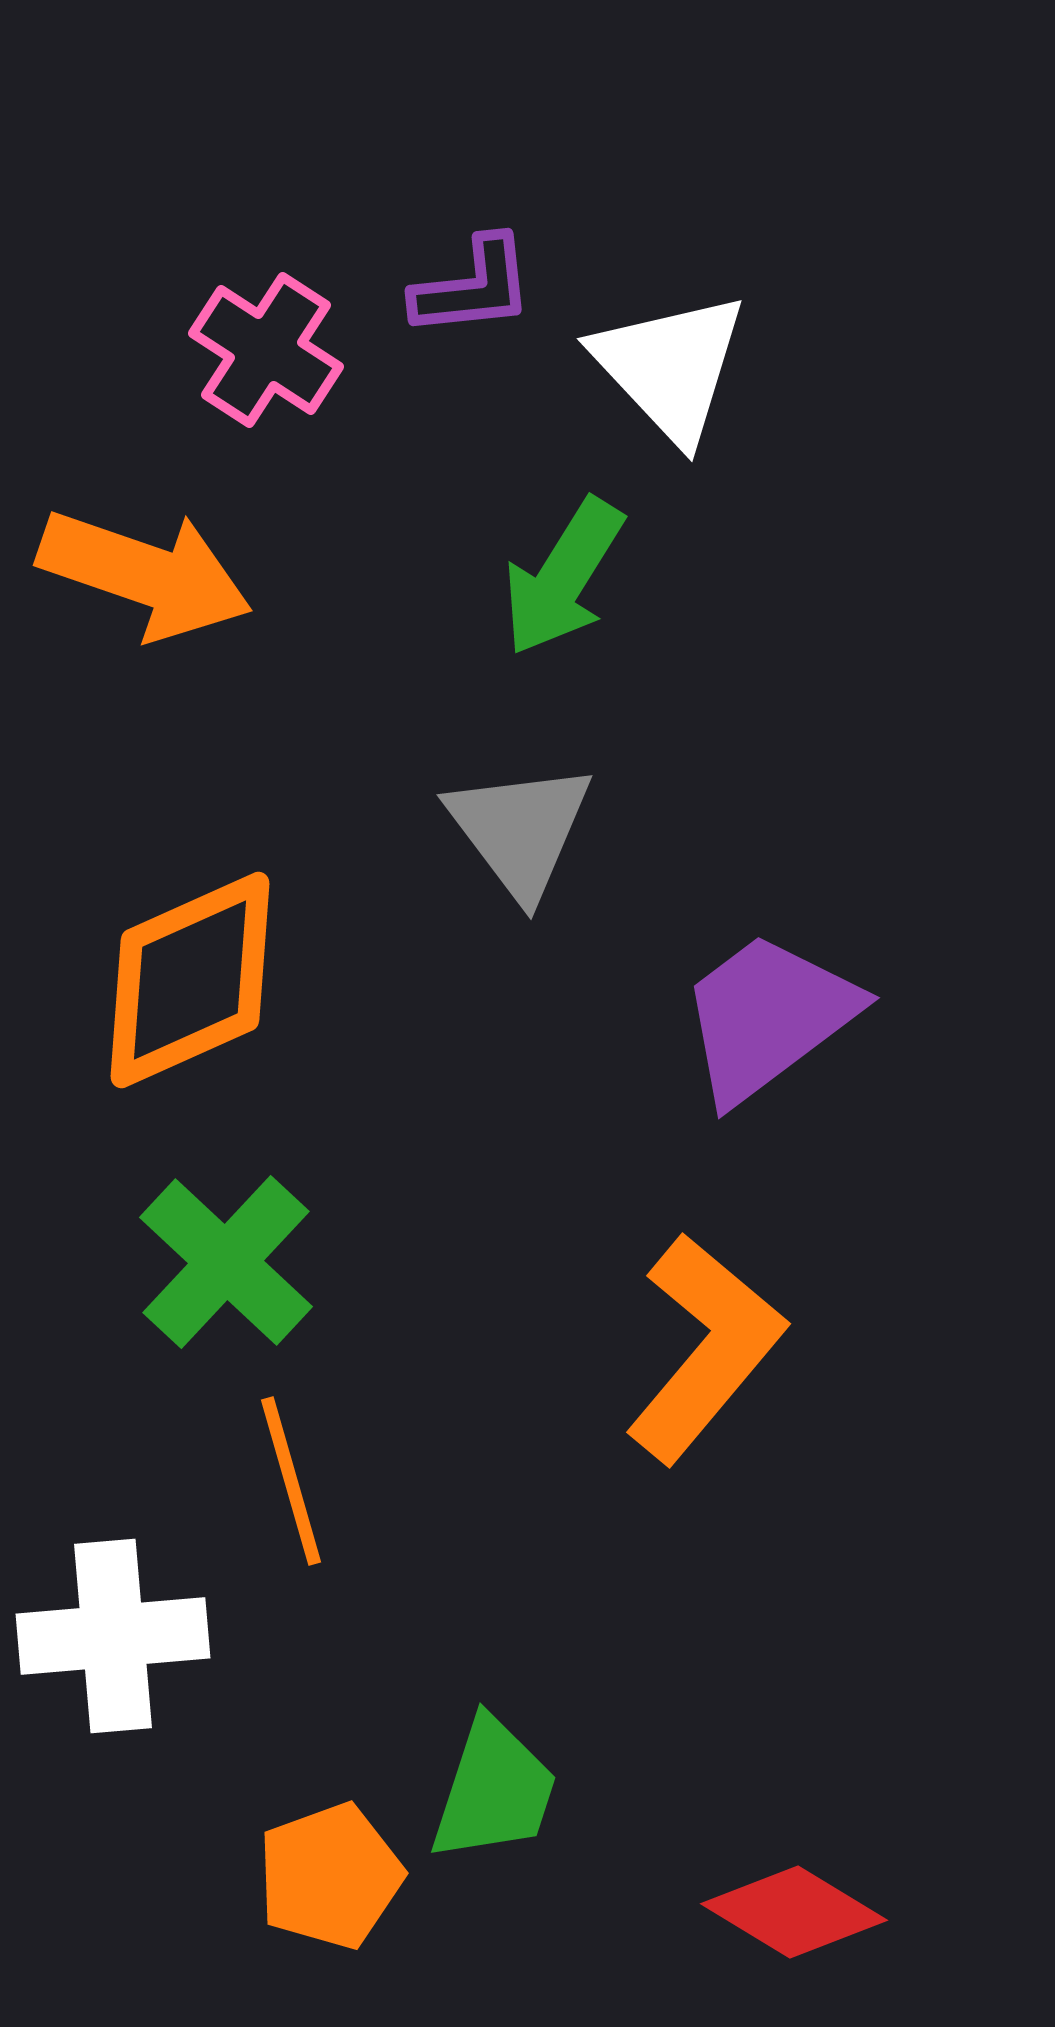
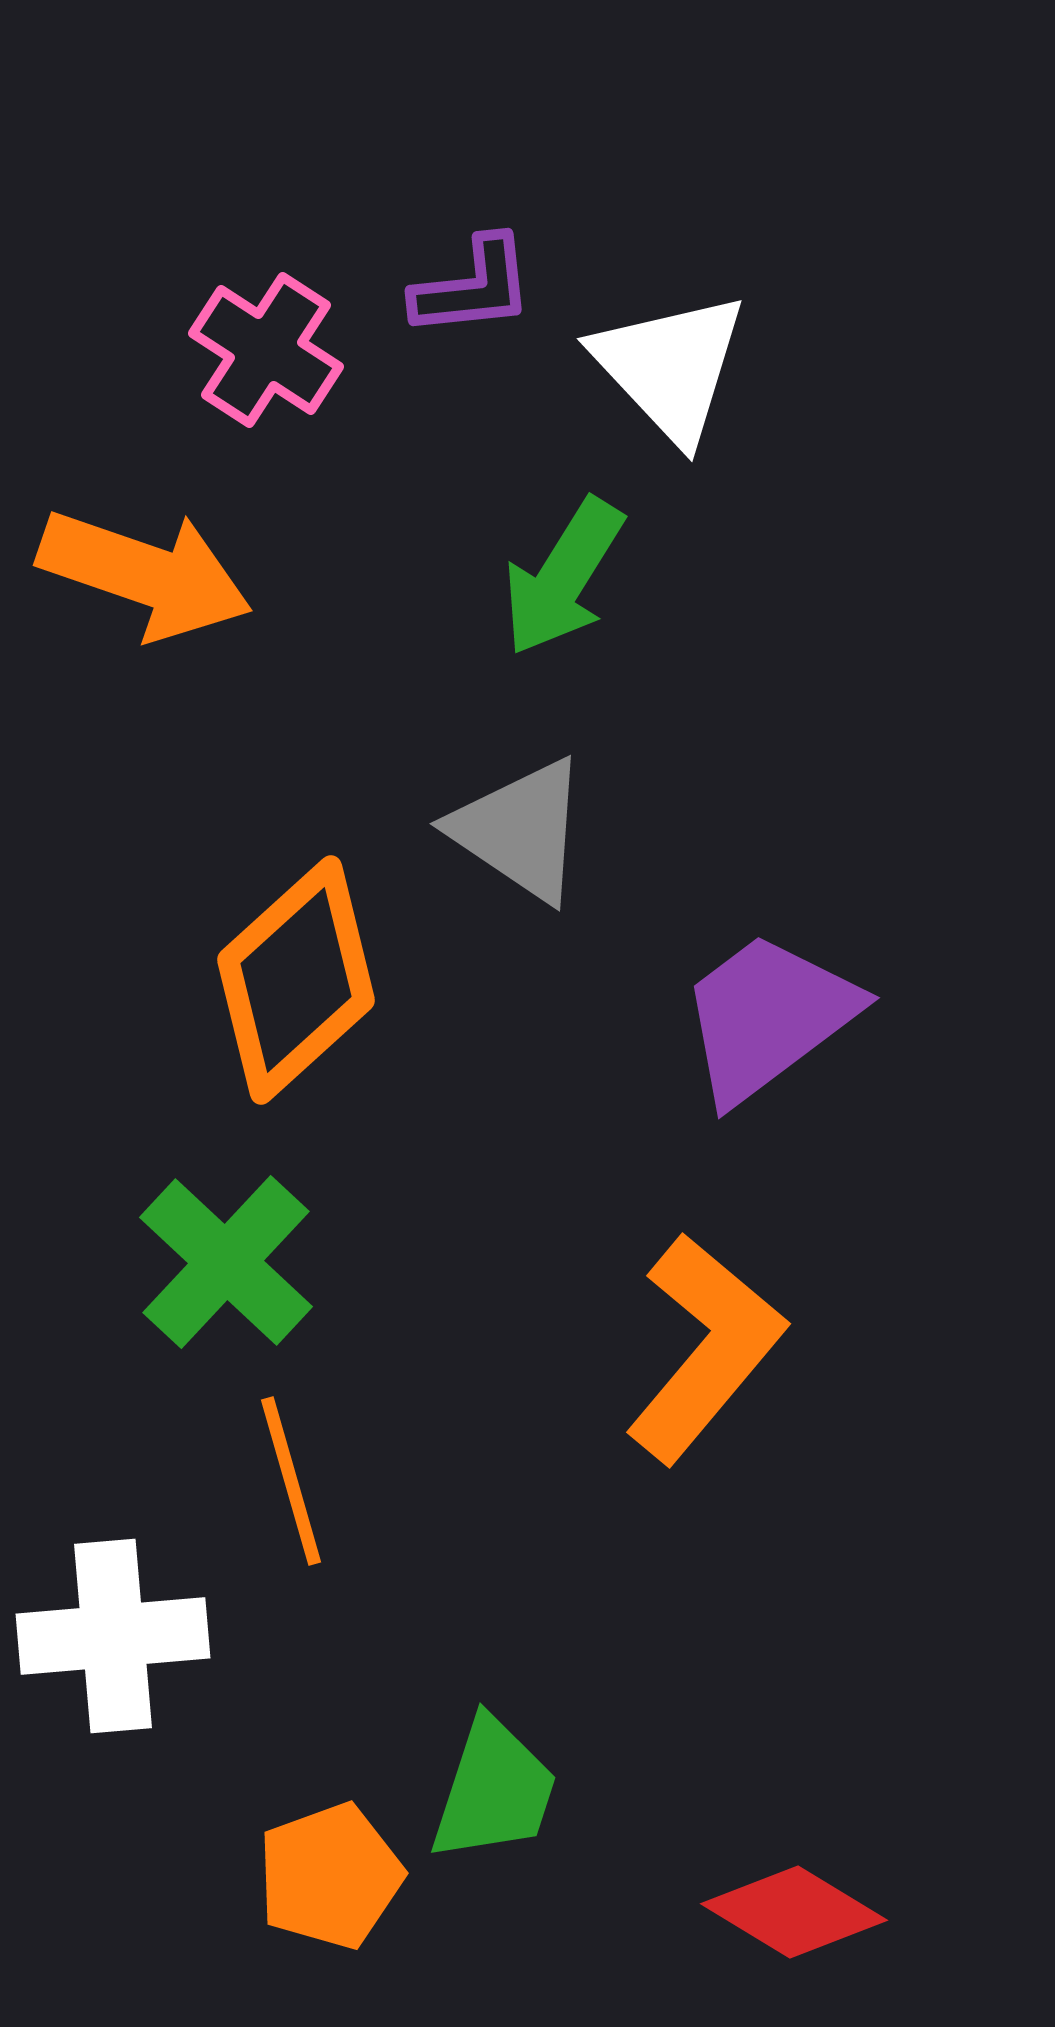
gray triangle: rotated 19 degrees counterclockwise
orange diamond: moved 106 px right; rotated 18 degrees counterclockwise
